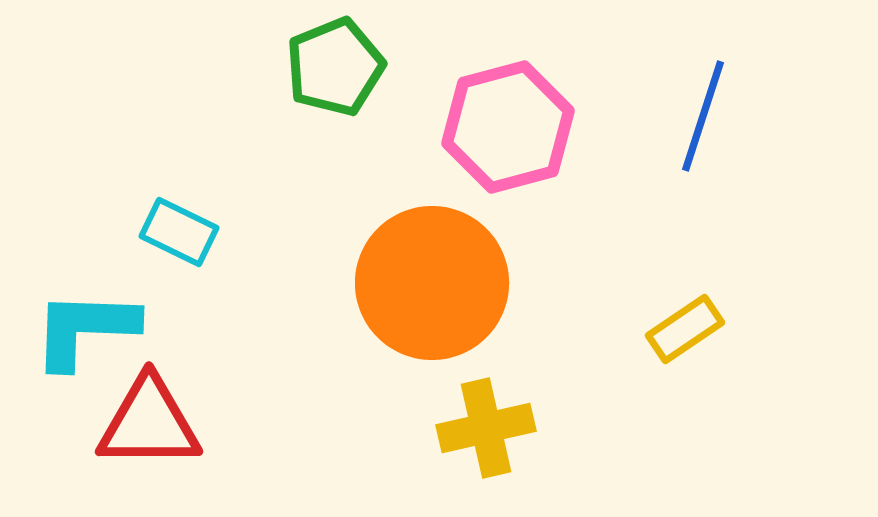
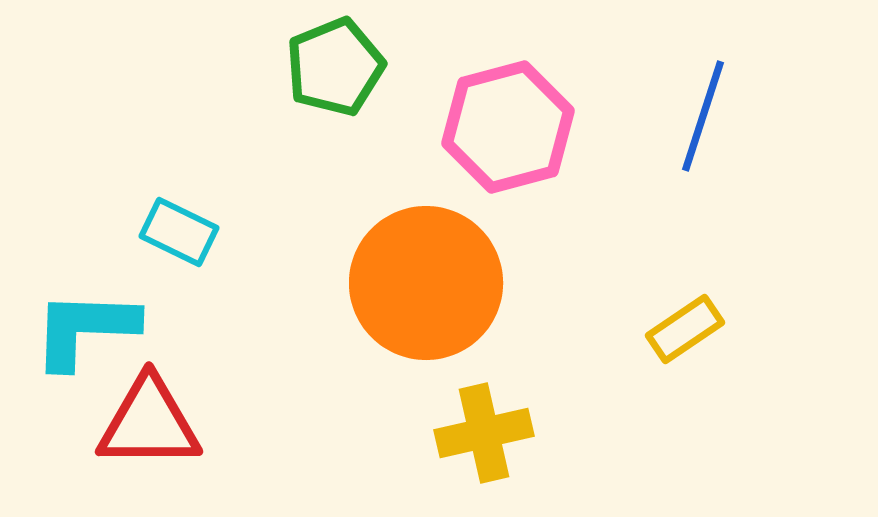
orange circle: moved 6 px left
yellow cross: moved 2 px left, 5 px down
